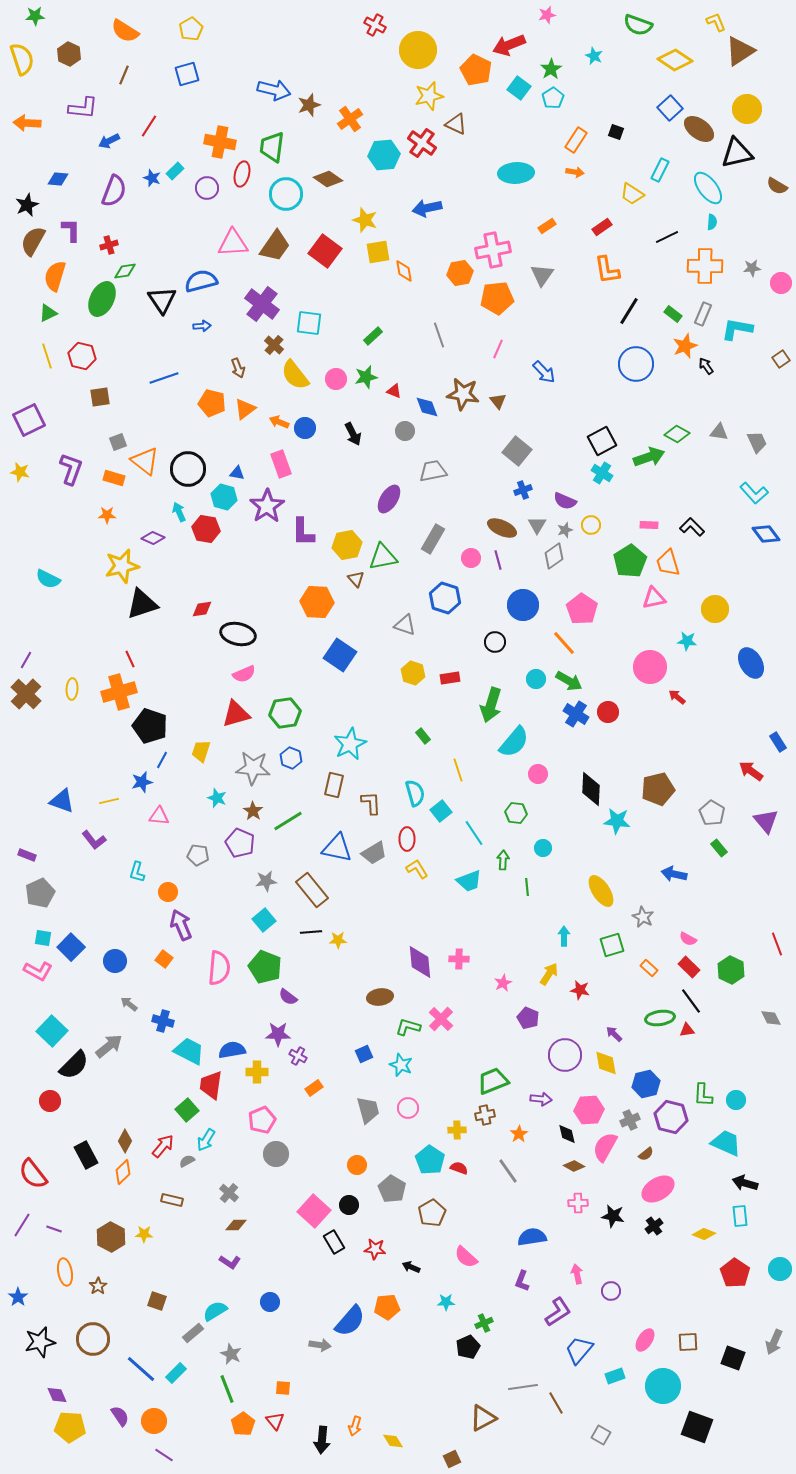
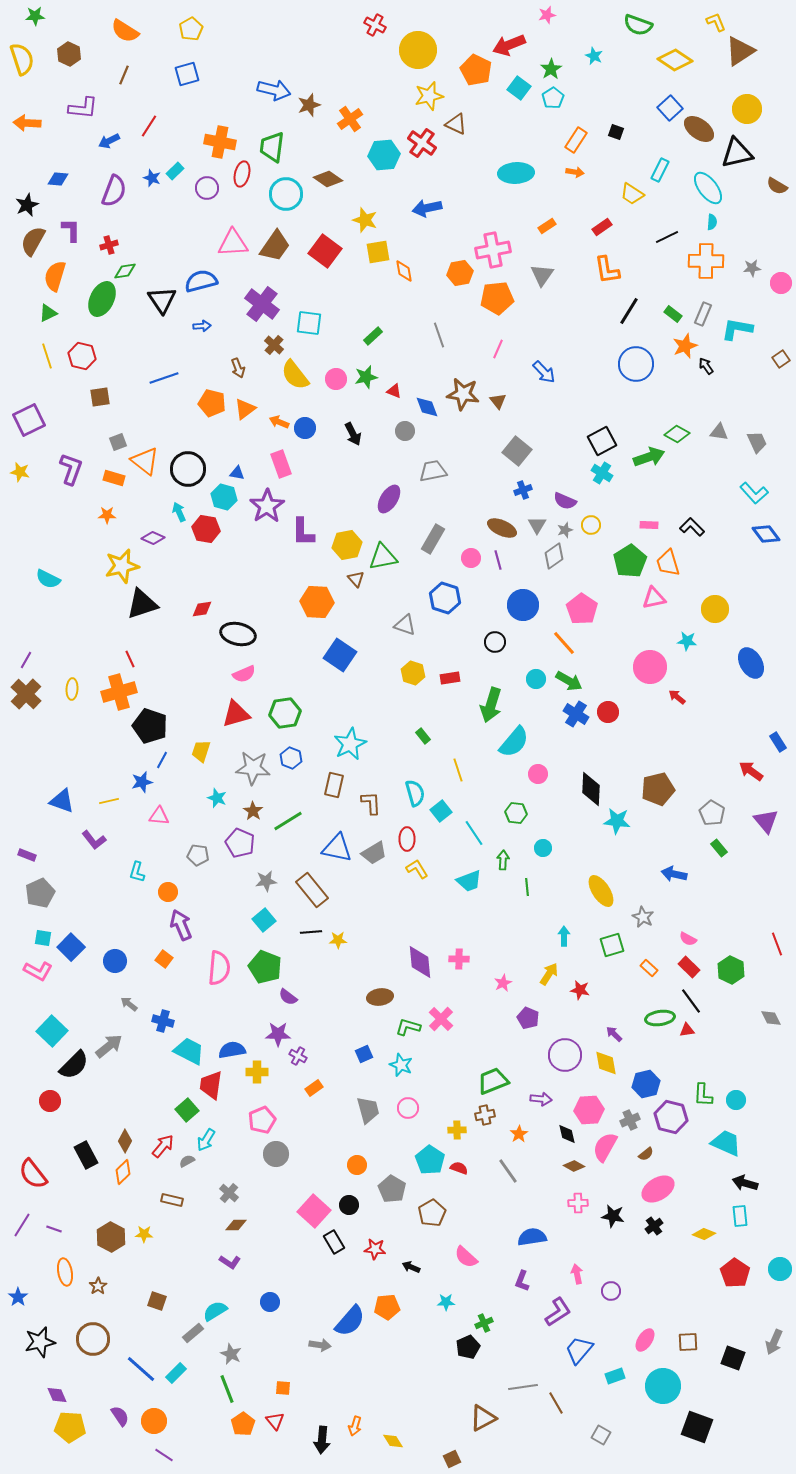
orange cross at (705, 266): moved 1 px right, 5 px up
